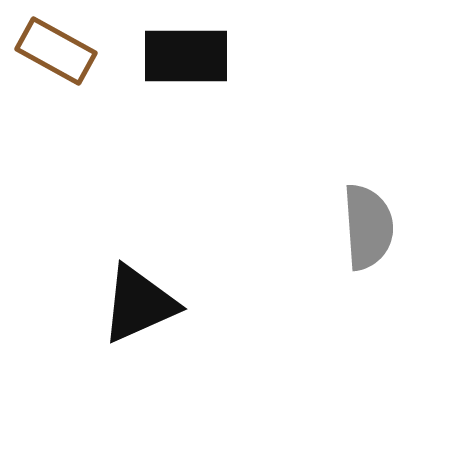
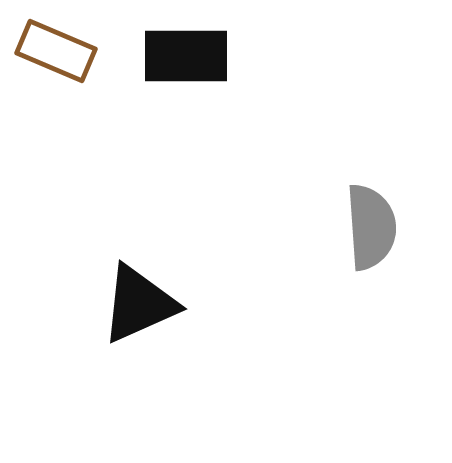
brown rectangle: rotated 6 degrees counterclockwise
gray semicircle: moved 3 px right
